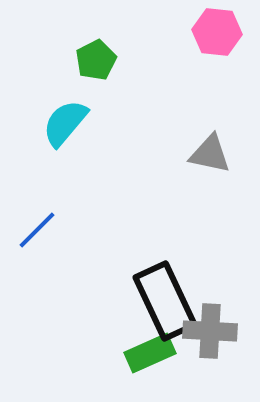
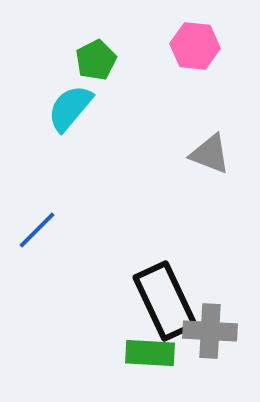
pink hexagon: moved 22 px left, 14 px down
cyan semicircle: moved 5 px right, 15 px up
gray triangle: rotated 9 degrees clockwise
green rectangle: rotated 27 degrees clockwise
